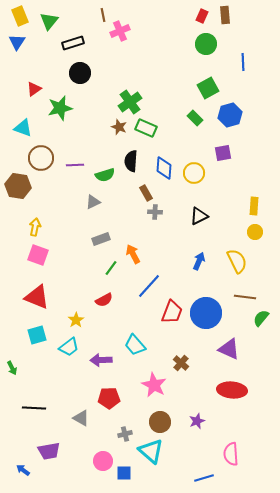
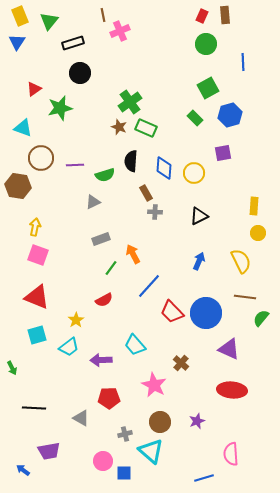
yellow circle at (255, 232): moved 3 px right, 1 px down
yellow semicircle at (237, 261): moved 4 px right
red trapezoid at (172, 312): rotated 115 degrees clockwise
